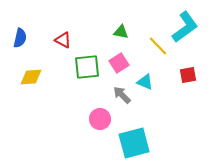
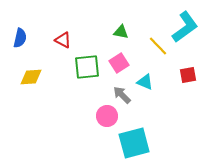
pink circle: moved 7 px right, 3 px up
